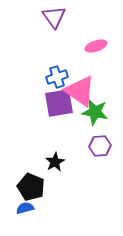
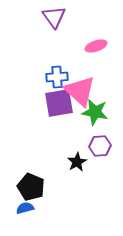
blue cross: rotated 15 degrees clockwise
pink triangle: rotated 8 degrees clockwise
black star: moved 22 px right
